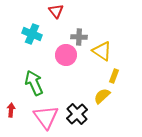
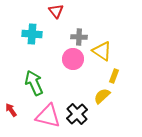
cyan cross: rotated 18 degrees counterclockwise
pink circle: moved 7 px right, 4 px down
red arrow: rotated 40 degrees counterclockwise
pink triangle: moved 2 px right, 1 px up; rotated 40 degrees counterclockwise
